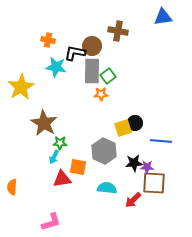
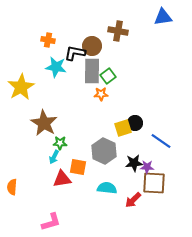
blue line: rotated 30 degrees clockwise
